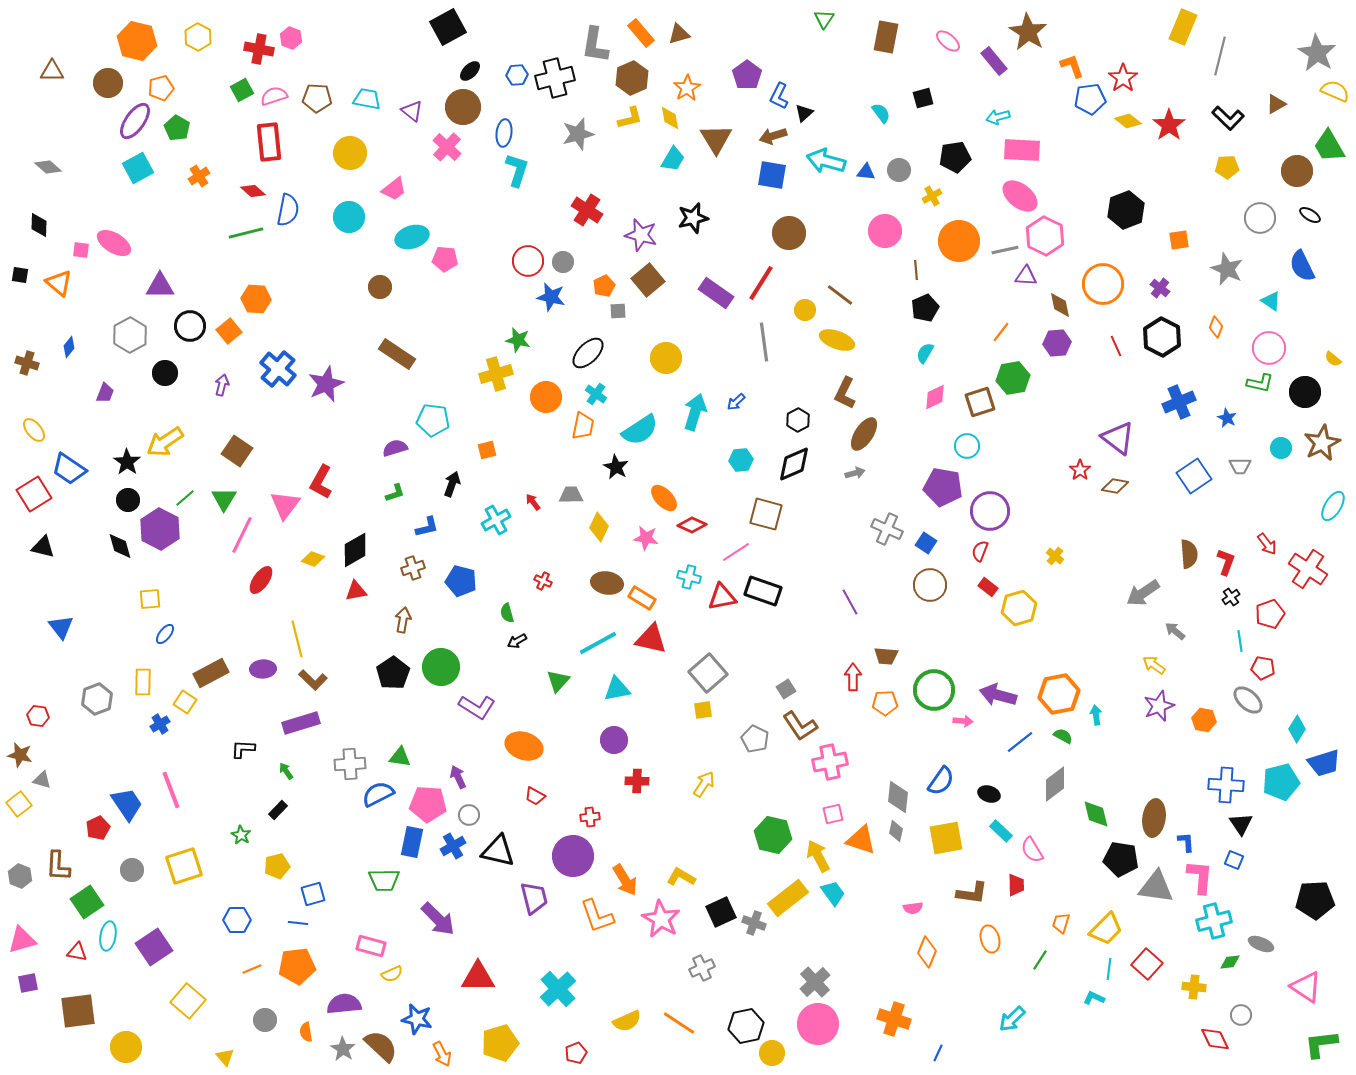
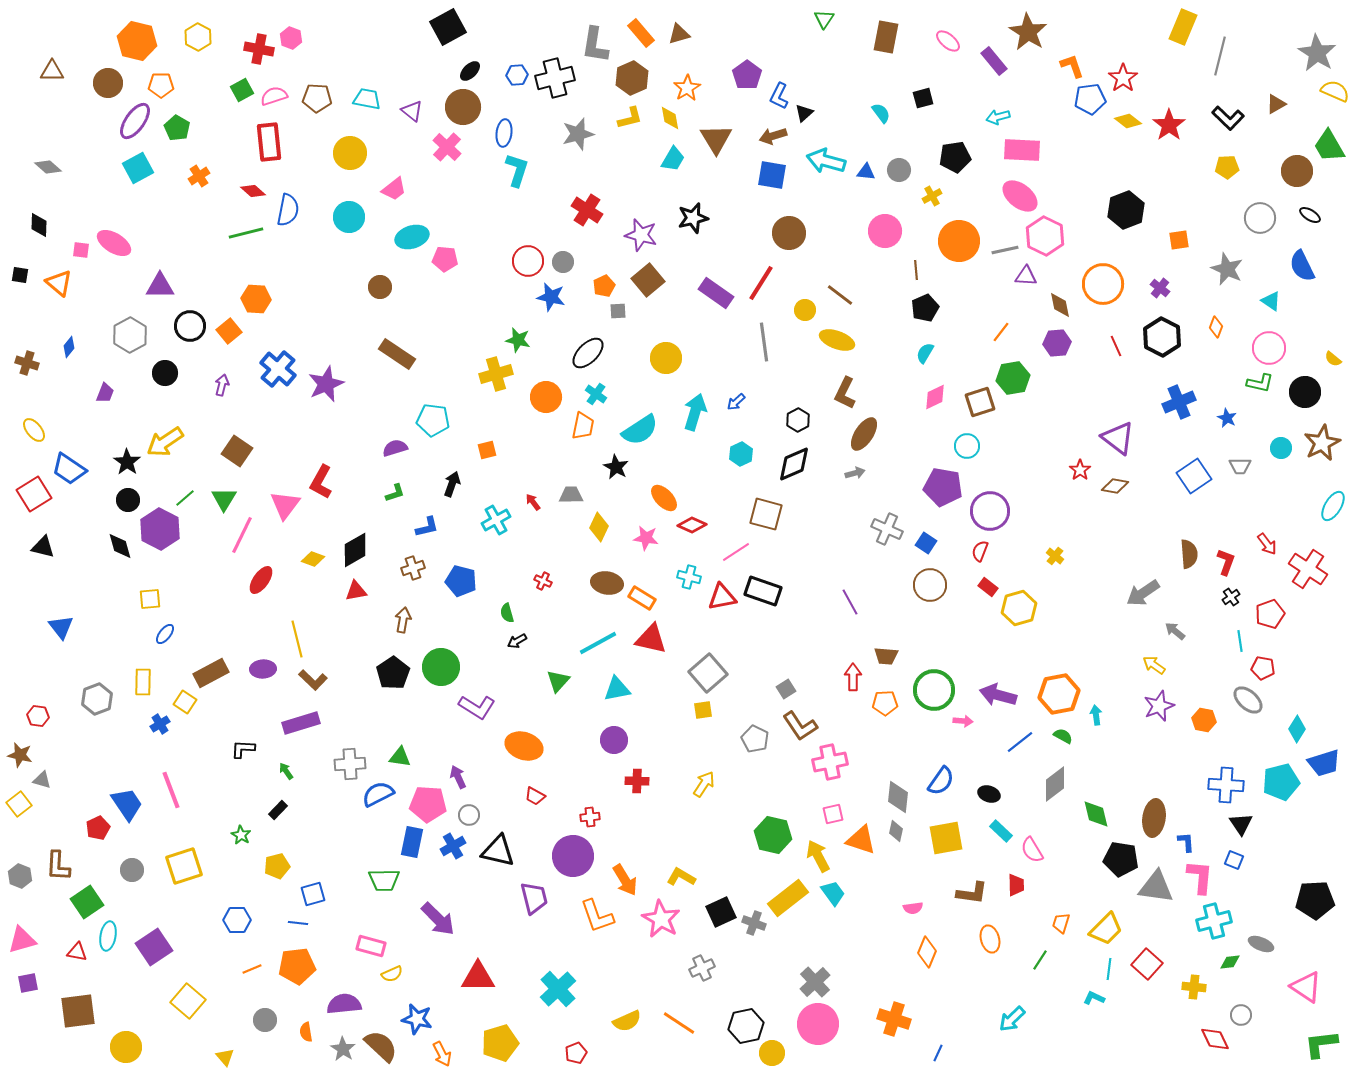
orange pentagon at (161, 88): moved 3 px up; rotated 15 degrees clockwise
cyan hexagon at (741, 460): moved 6 px up; rotated 20 degrees counterclockwise
